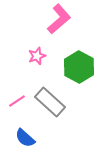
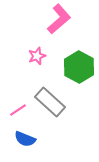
pink line: moved 1 px right, 9 px down
blue semicircle: moved 1 px down; rotated 20 degrees counterclockwise
